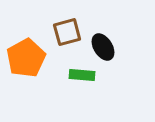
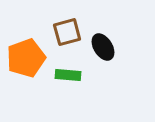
orange pentagon: rotated 9 degrees clockwise
green rectangle: moved 14 px left
